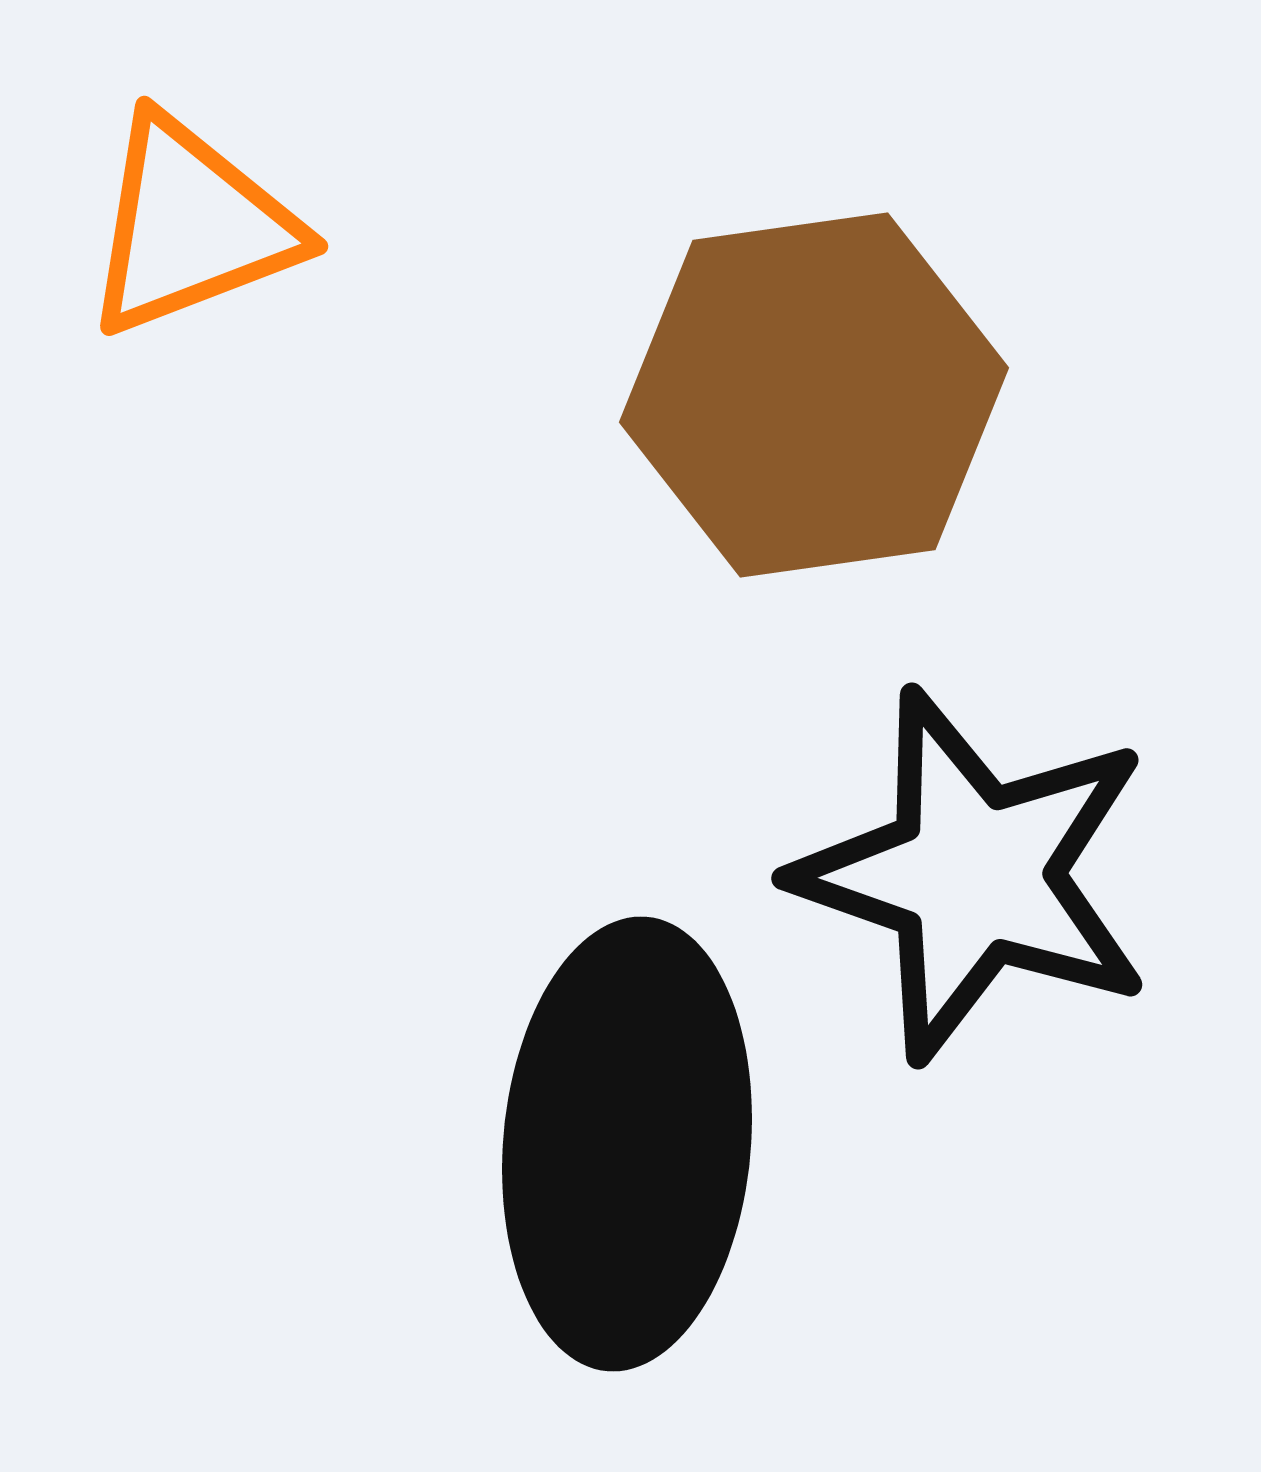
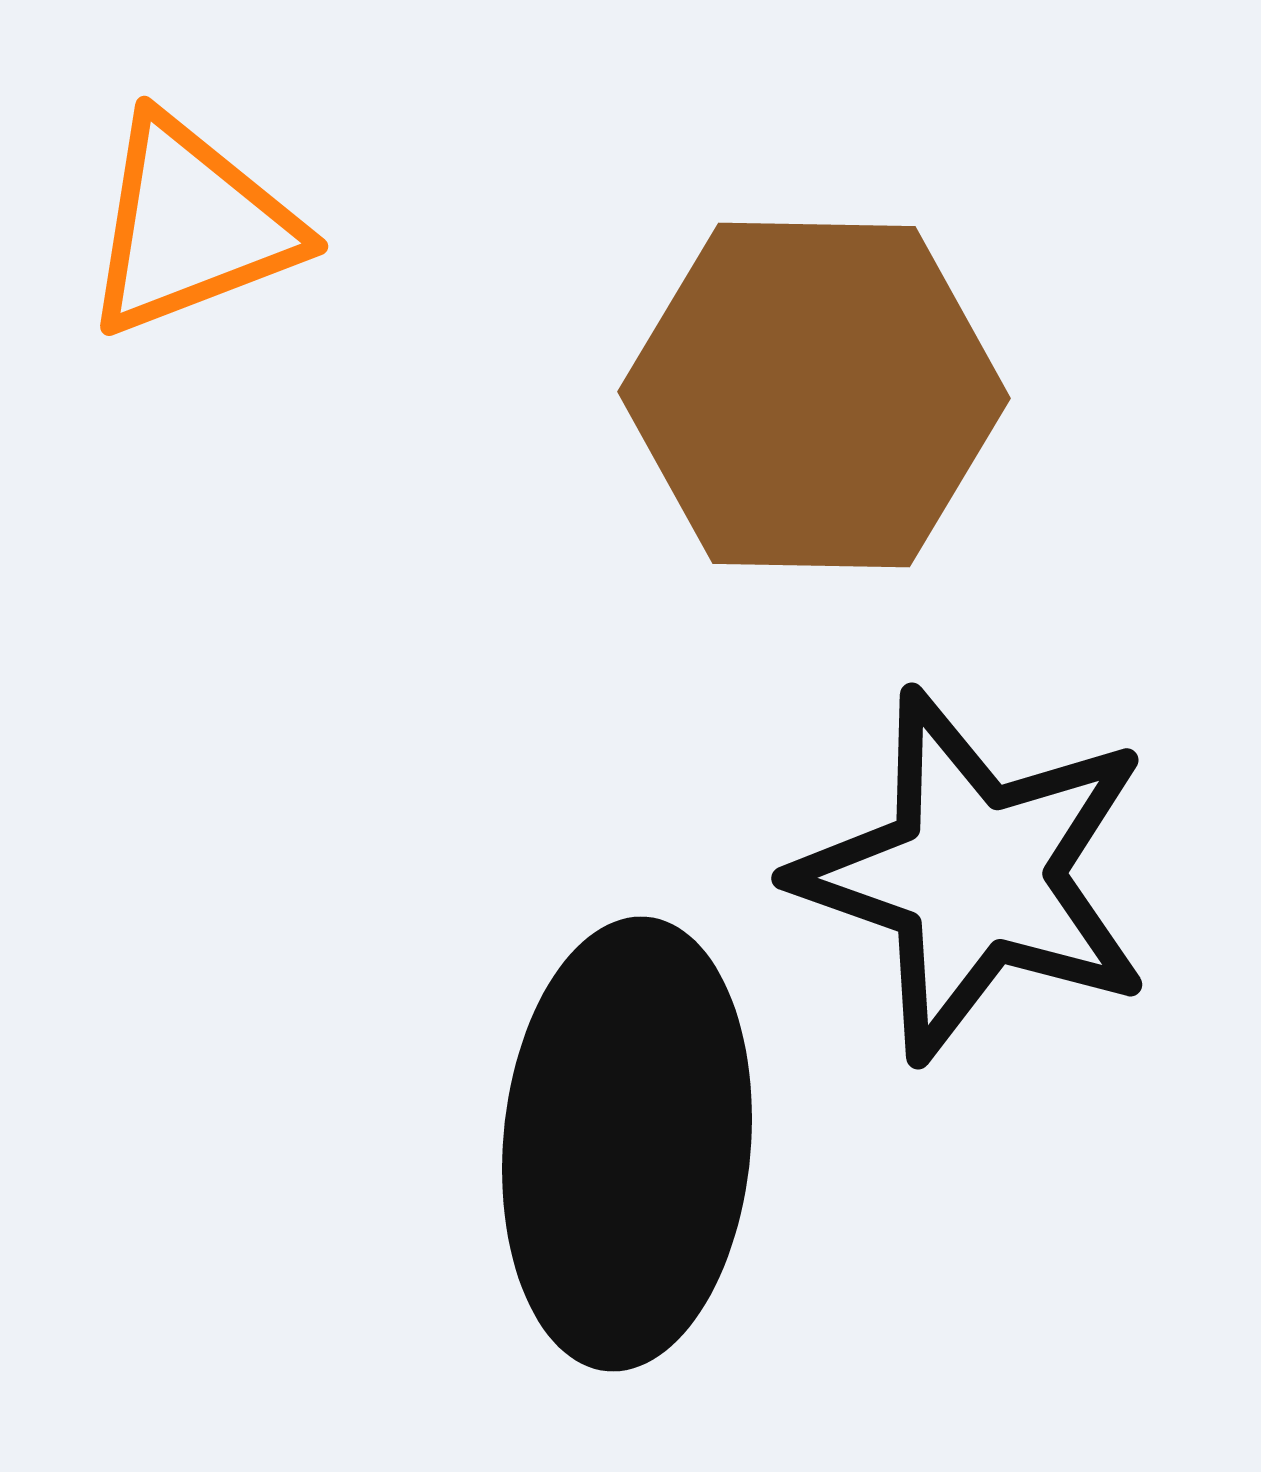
brown hexagon: rotated 9 degrees clockwise
